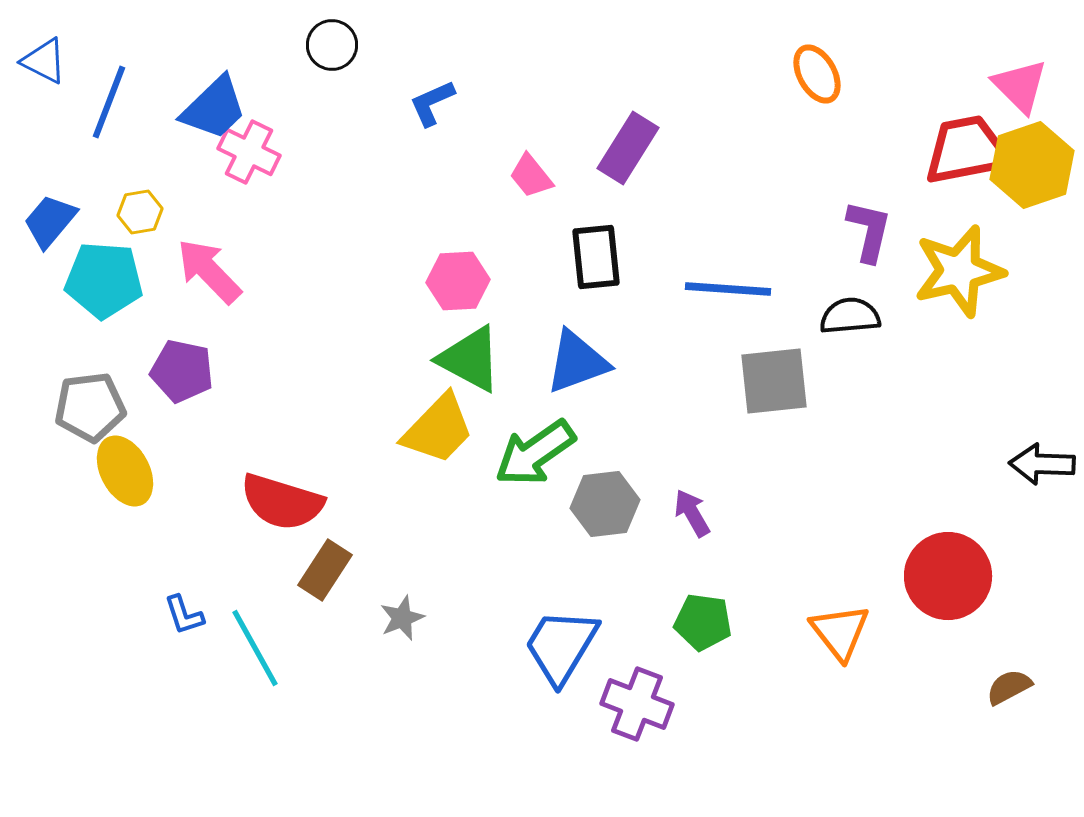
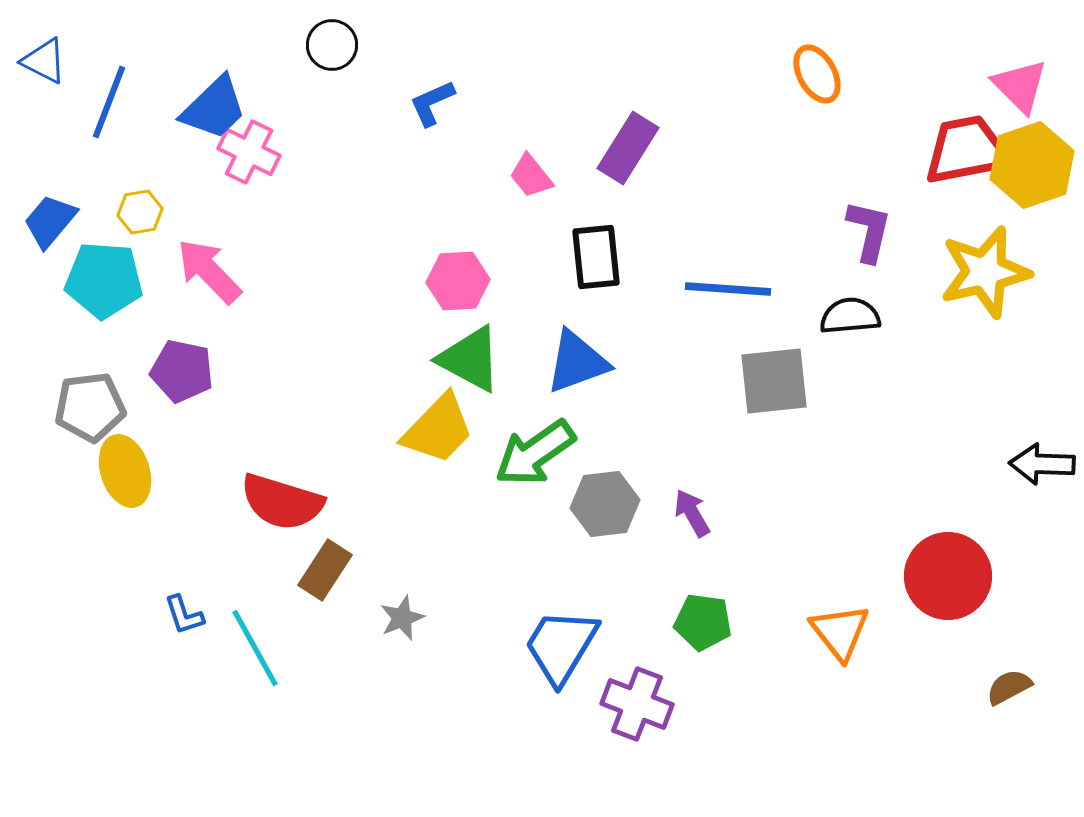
yellow star at (959, 271): moved 26 px right, 1 px down
yellow ellipse at (125, 471): rotated 10 degrees clockwise
